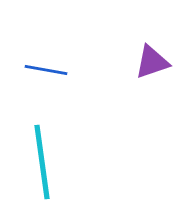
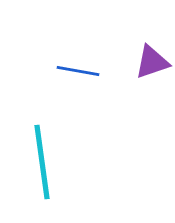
blue line: moved 32 px right, 1 px down
